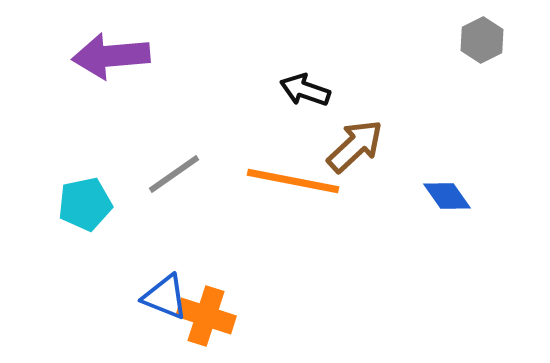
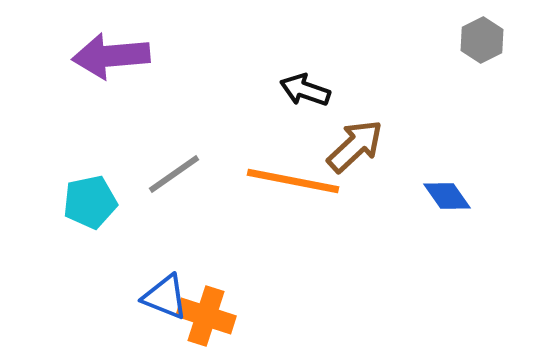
cyan pentagon: moved 5 px right, 2 px up
